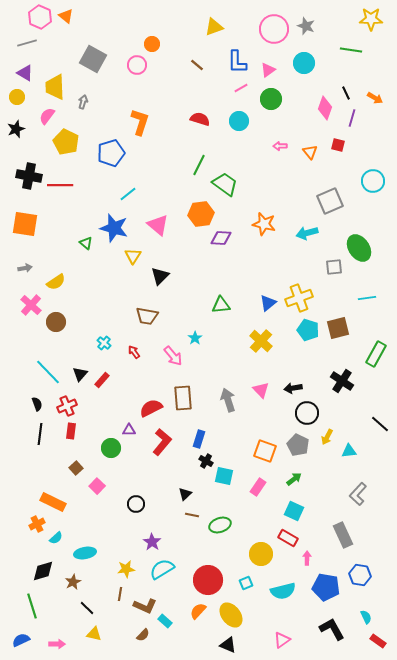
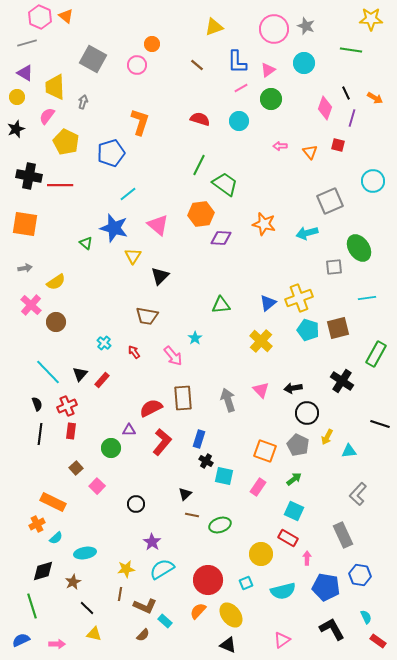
black line at (380, 424): rotated 24 degrees counterclockwise
